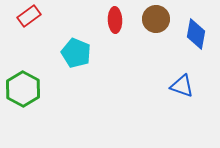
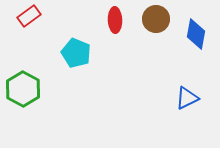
blue triangle: moved 5 px right, 12 px down; rotated 45 degrees counterclockwise
